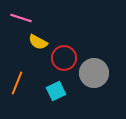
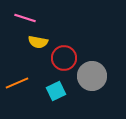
pink line: moved 4 px right
yellow semicircle: rotated 18 degrees counterclockwise
gray circle: moved 2 px left, 3 px down
orange line: rotated 45 degrees clockwise
